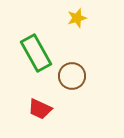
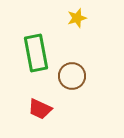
green rectangle: rotated 18 degrees clockwise
